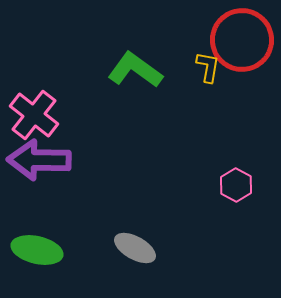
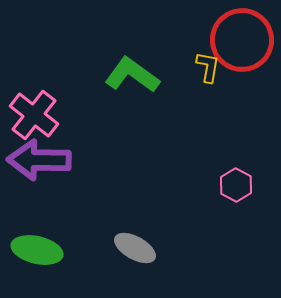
green L-shape: moved 3 px left, 5 px down
